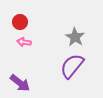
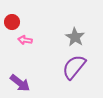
red circle: moved 8 px left
pink arrow: moved 1 px right, 2 px up
purple semicircle: moved 2 px right, 1 px down
